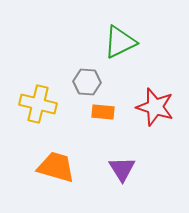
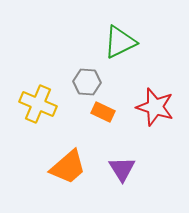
yellow cross: rotated 9 degrees clockwise
orange rectangle: rotated 20 degrees clockwise
orange trapezoid: moved 12 px right; rotated 123 degrees clockwise
